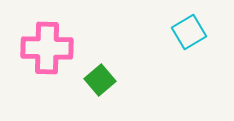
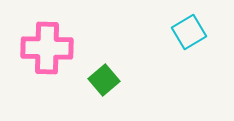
green square: moved 4 px right
